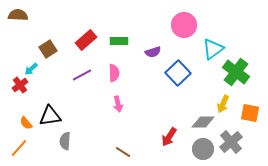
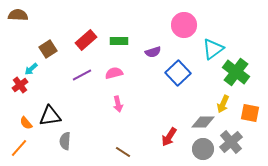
pink semicircle: rotated 102 degrees counterclockwise
